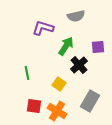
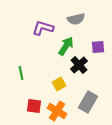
gray semicircle: moved 3 px down
green line: moved 6 px left
yellow square: rotated 24 degrees clockwise
gray rectangle: moved 2 px left, 1 px down
